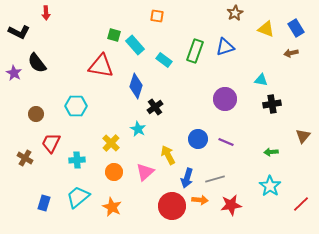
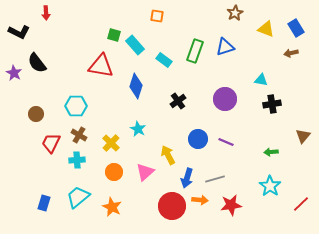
black cross at (155, 107): moved 23 px right, 6 px up
brown cross at (25, 158): moved 54 px right, 23 px up
